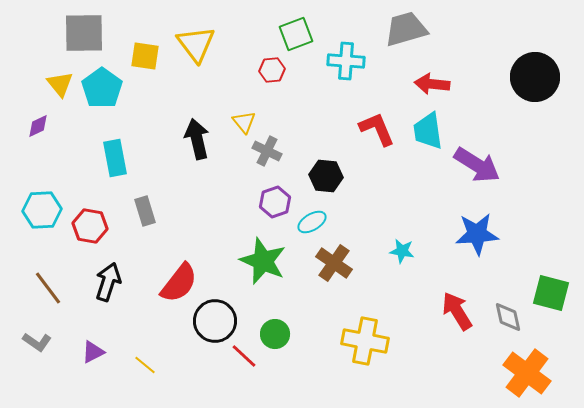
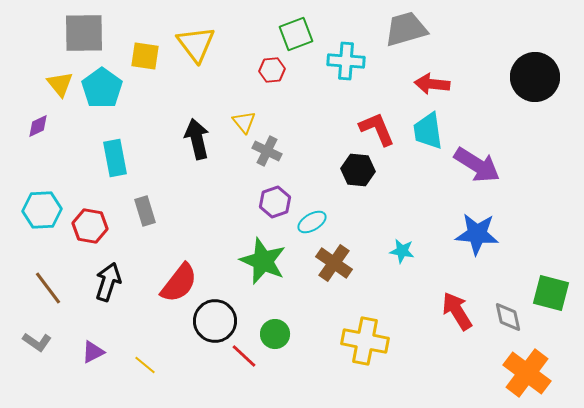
black hexagon at (326, 176): moved 32 px right, 6 px up
blue star at (477, 234): rotated 9 degrees clockwise
